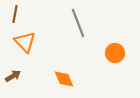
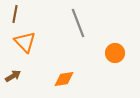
orange diamond: rotated 75 degrees counterclockwise
